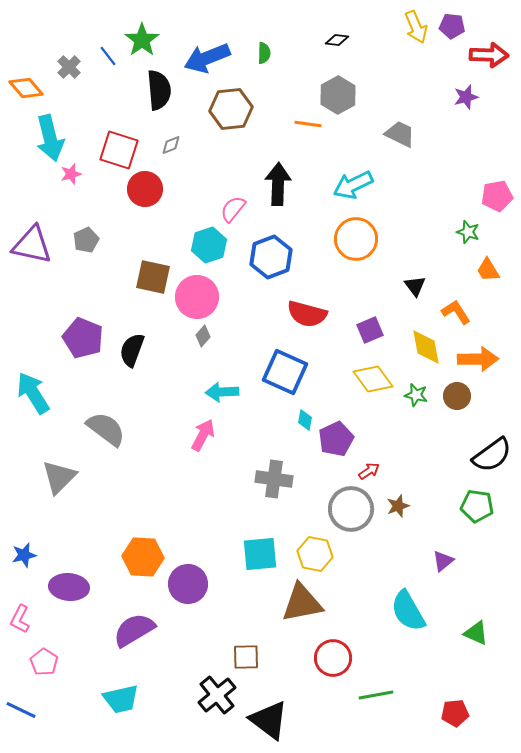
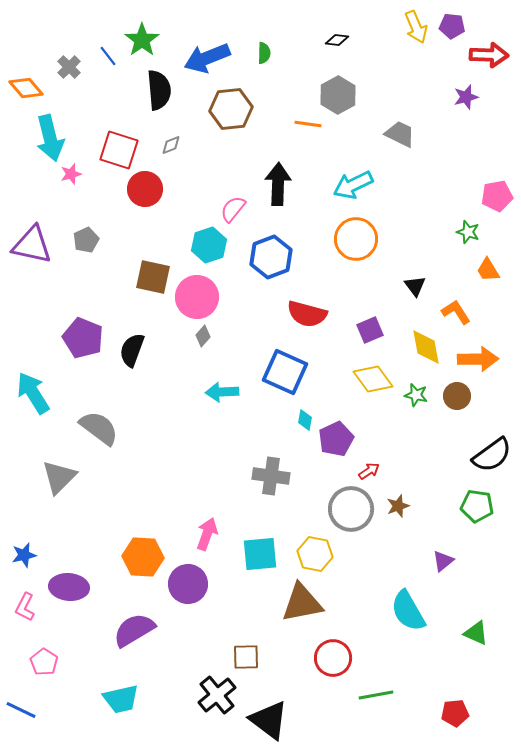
gray semicircle at (106, 429): moved 7 px left, 1 px up
pink arrow at (203, 435): moved 4 px right, 99 px down; rotated 8 degrees counterclockwise
gray cross at (274, 479): moved 3 px left, 3 px up
pink L-shape at (20, 619): moved 5 px right, 12 px up
